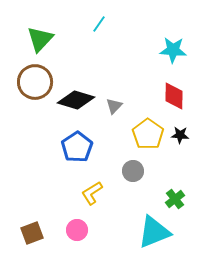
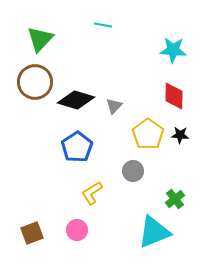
cyan line: moved 4 px right, 1 px down; rotated 66 degrees clockwise
